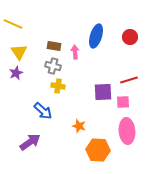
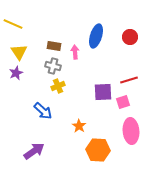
yellow cross: rotated 32 degrees counterclockwise
pink square: rotated 16 degrees counterclockwise
orange star: rotated 16 degrees clockwise
pink ellipse: moved 4 px right
purple arrow: moved 4 px right, 9 px down
